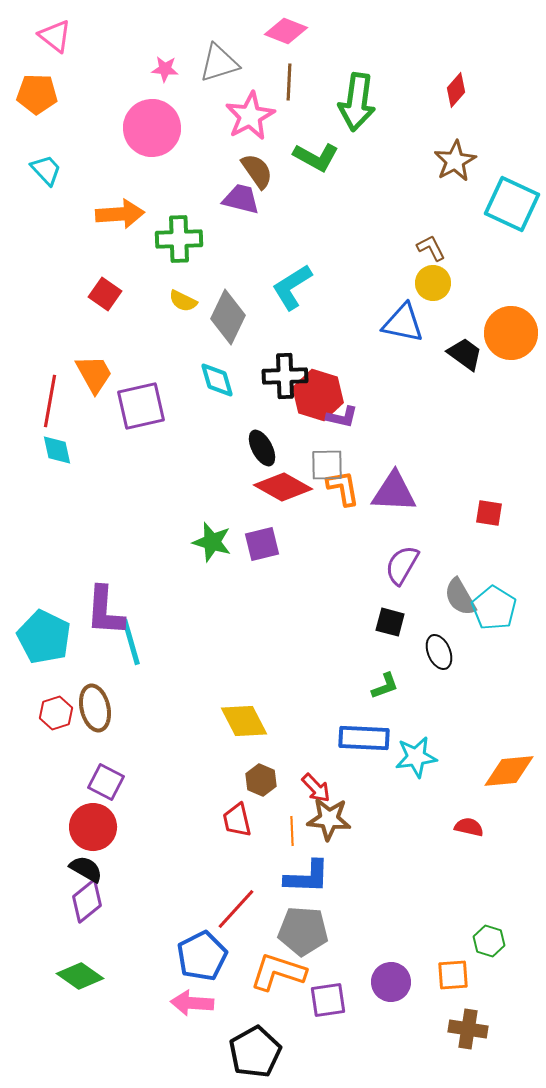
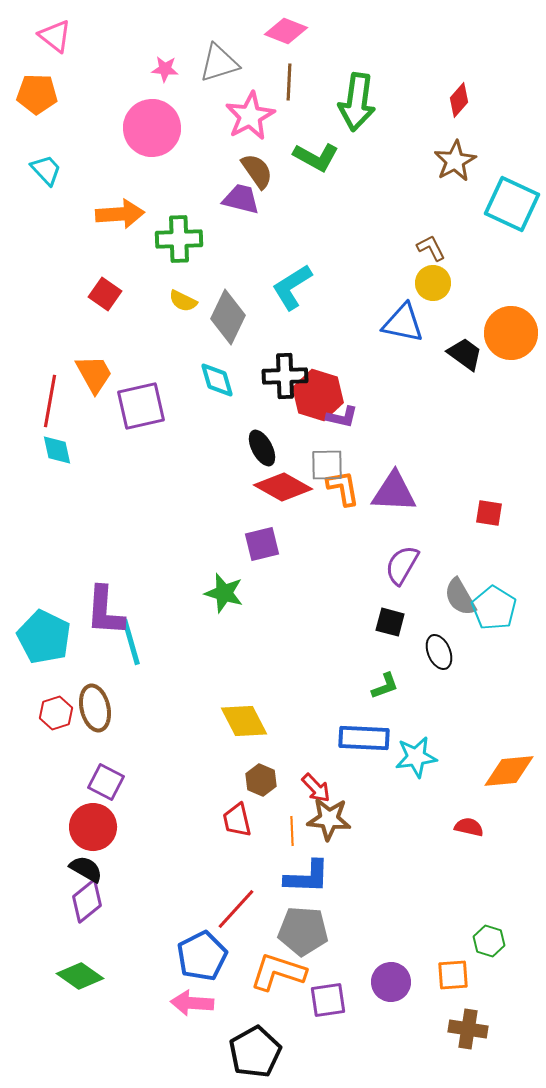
red diamond at (456, 90): moved 3 px right, 10 px down
green star at (212, 542): moved 12 px right, 51 px down
